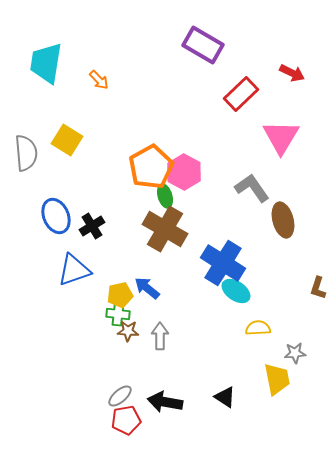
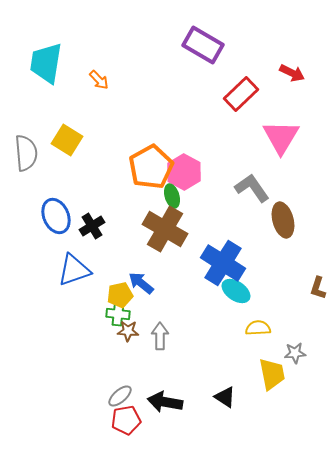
green ellipse: moved 7 px right
blue arrow: moved 6 px left, 5 px up
yellow trapezoid: moved 5 px left, 5 px up
